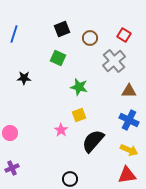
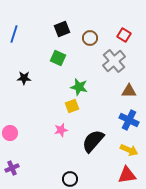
yellow square: moved 7 px left, 9 px up
pink star: rotated 24 degrees clockwise
